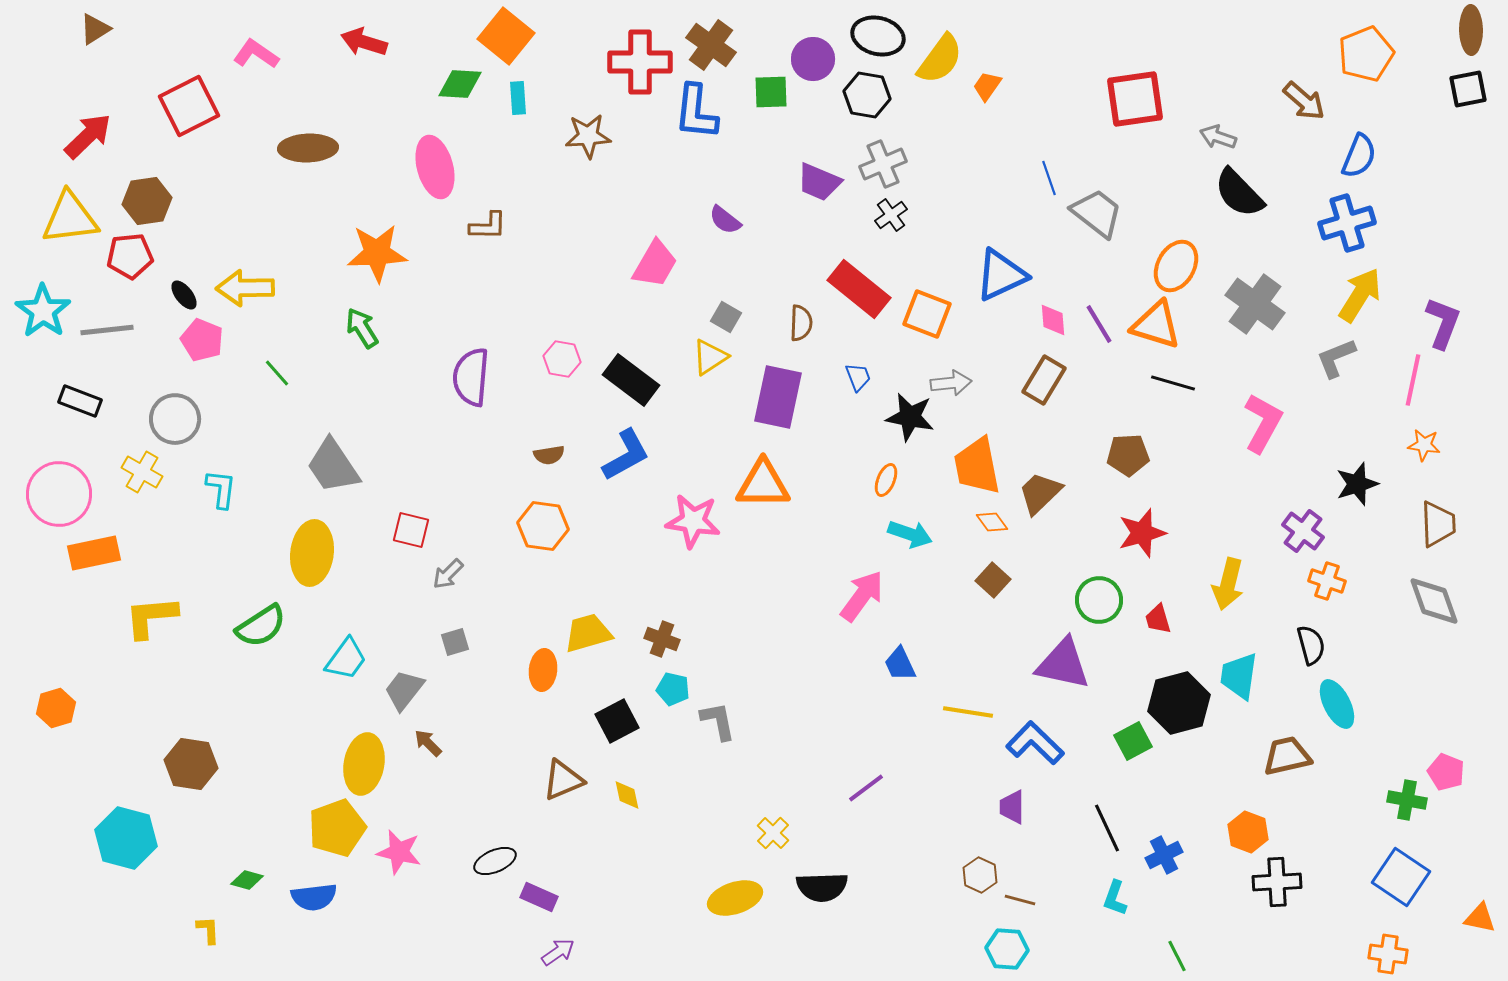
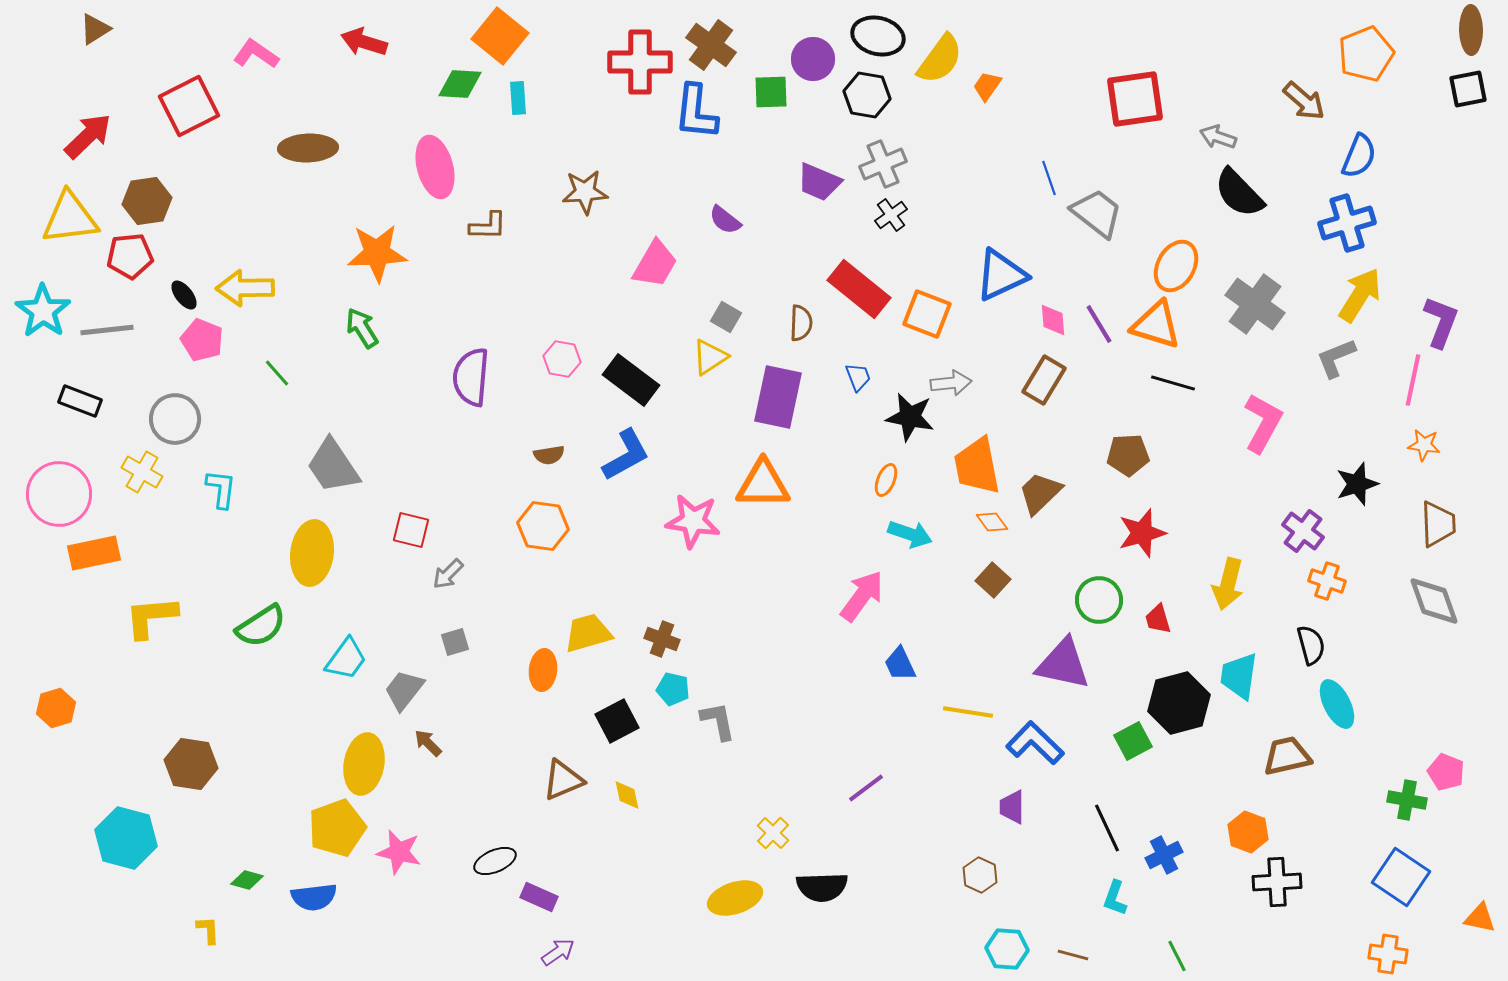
orange square at (506, 36): moved 6 px left
brown star at (588, 136): moved 3 px left, 56 px down
purple L-shape at (1443, 323): moved 2 px left, 1 px up
brown line at (1020, 900): moved 53 px right, 55 px down
